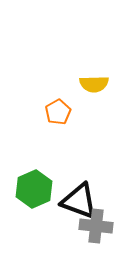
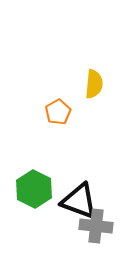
yellow semicircle: rotated 84 degrees counterclockwise
green hexagon: rotated 9 degrees counterclockwise
